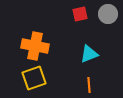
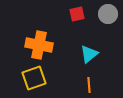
red square: moved 3 px left
orange cross: moved 4 px right, 1 px up
cyan triangle: rotated 18 degrees counterclockwise
